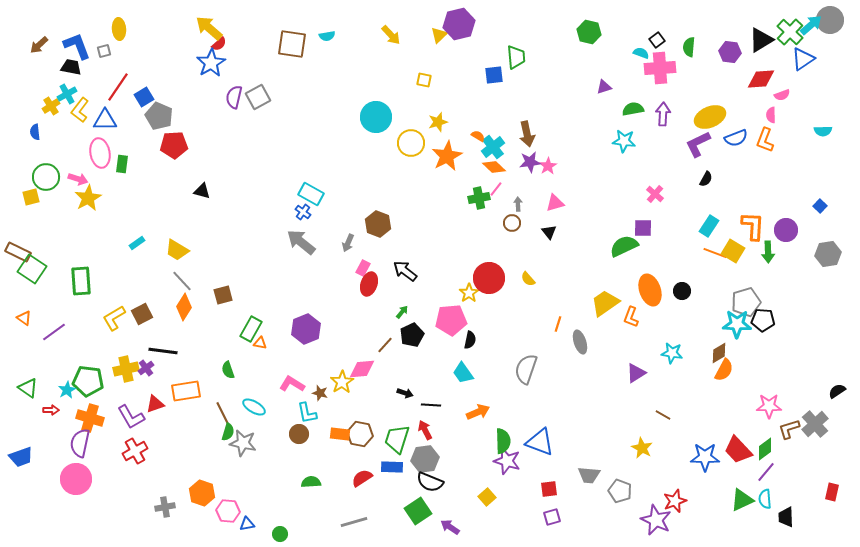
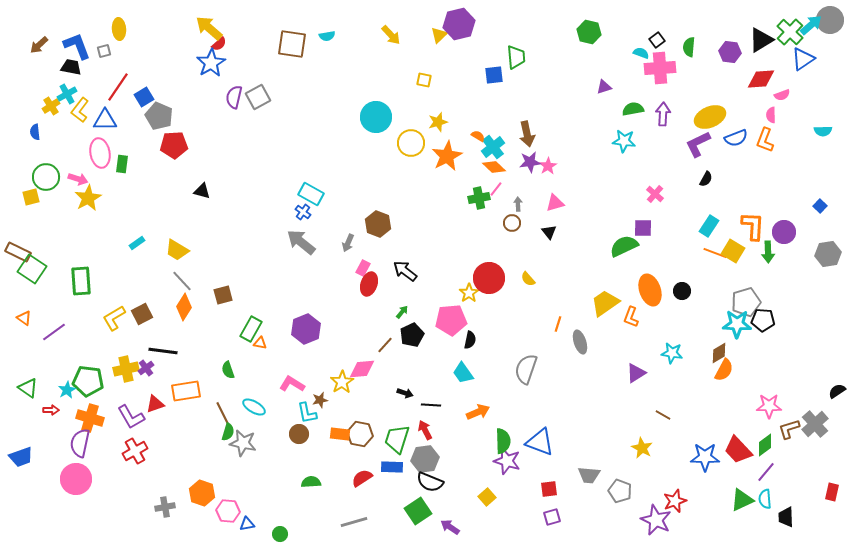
purple circle at (786, 230): moved 2 px left, 2 px down
brown star at (320, 393): moved 7 px down; rotated 28 degrees counterclockwise
green diamond at (765, 449): moved 4 px up
